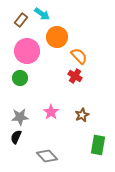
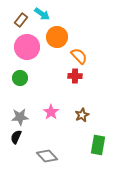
pink circle: moved 4 px up
red cross: rotated 32 degrees counterclockwise
